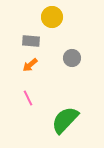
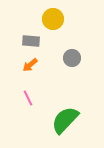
yellow circle: moved 1 px right, 2 px down
